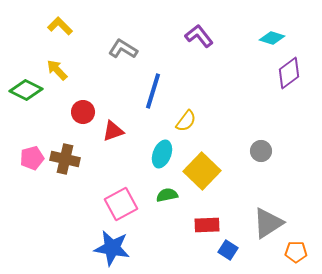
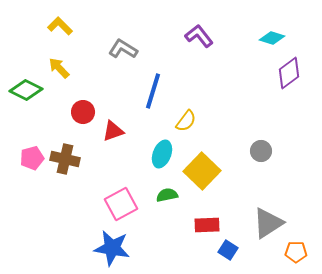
yellow arrow: moved 2 px right, 2 px up
